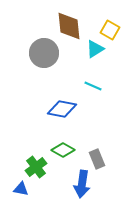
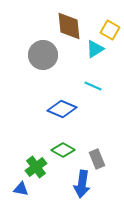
gray circle: moved 1 px left, 2 px down
blue diamond: rotated 12 degrees clockwise
